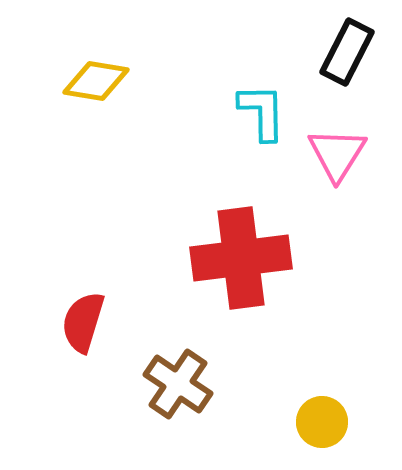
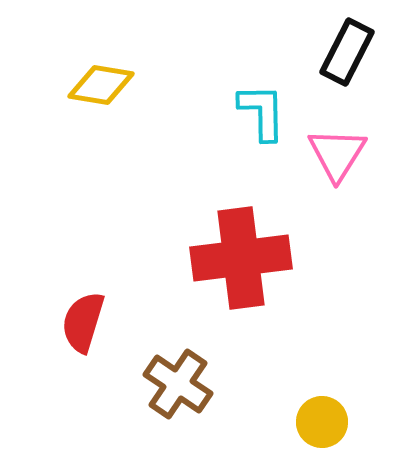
yellow diamond: moved 5 px right, 4 px down
